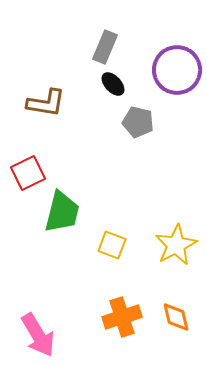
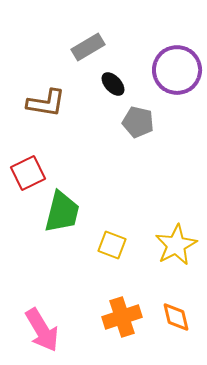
gray rectangle: moved 17 px left; rotated 36 degrees clockwise
pink arrow: moved 4 px right, 5 px up
